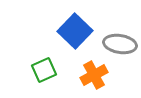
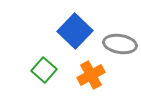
green square: rotated 25 degrees counterclockwise
orange cross: moved 3 px left
